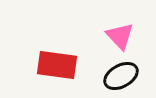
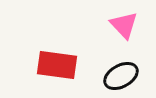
pink triangle: moved 4 px right, 11 px up
